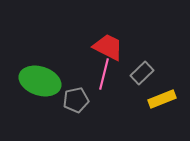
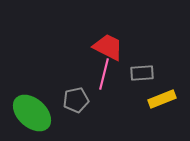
gray rectangle: rotated 40 degrees clockwise
green ellipse: moved 8 px left, 32 px down; rotated 24 degrees clockwise
